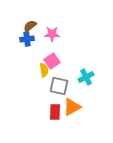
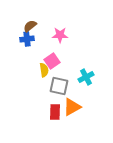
pink star: moved 8 px right, 1 px down
